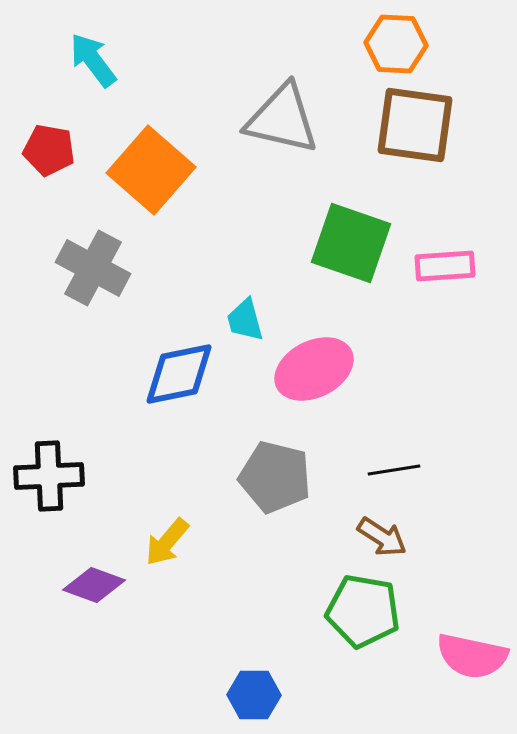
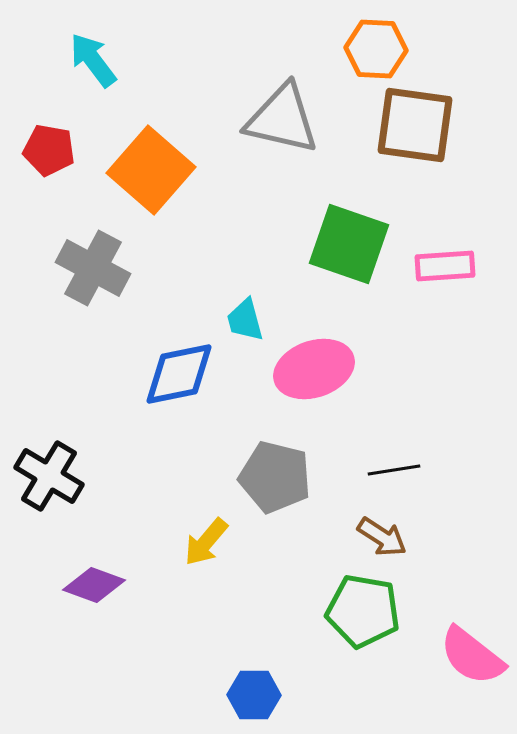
orange hexagon: moved 20 px left, 5 px down
green square: moved 2 px left, 1 px down
pink ellipse: rotated 8 degrees clockwise
black cross: rotated 34 degrees clockwise
yellow arrow: moved 39 px right
pink semicircle: rotated 26 degrees clockwise
